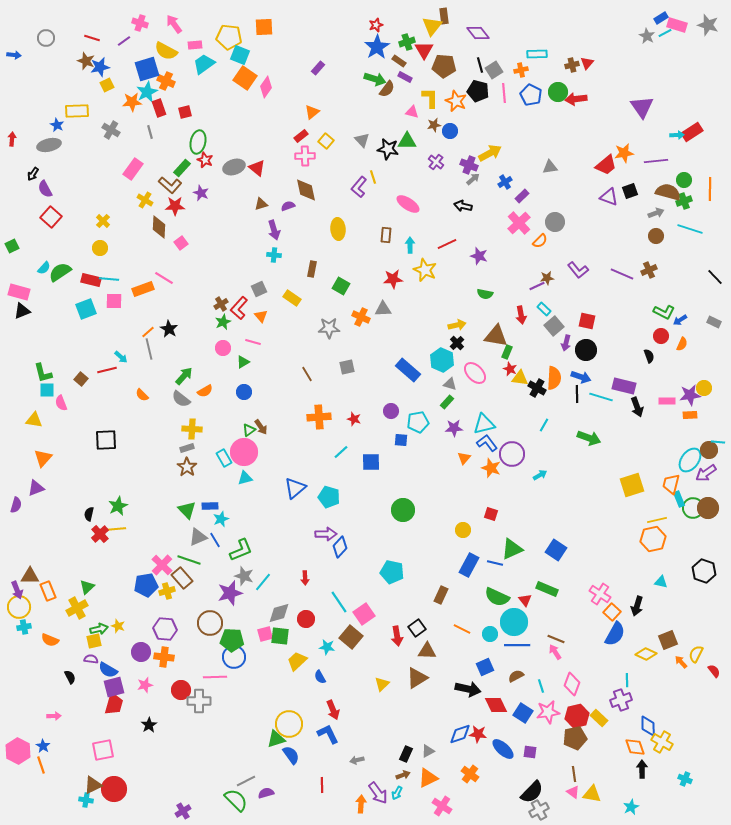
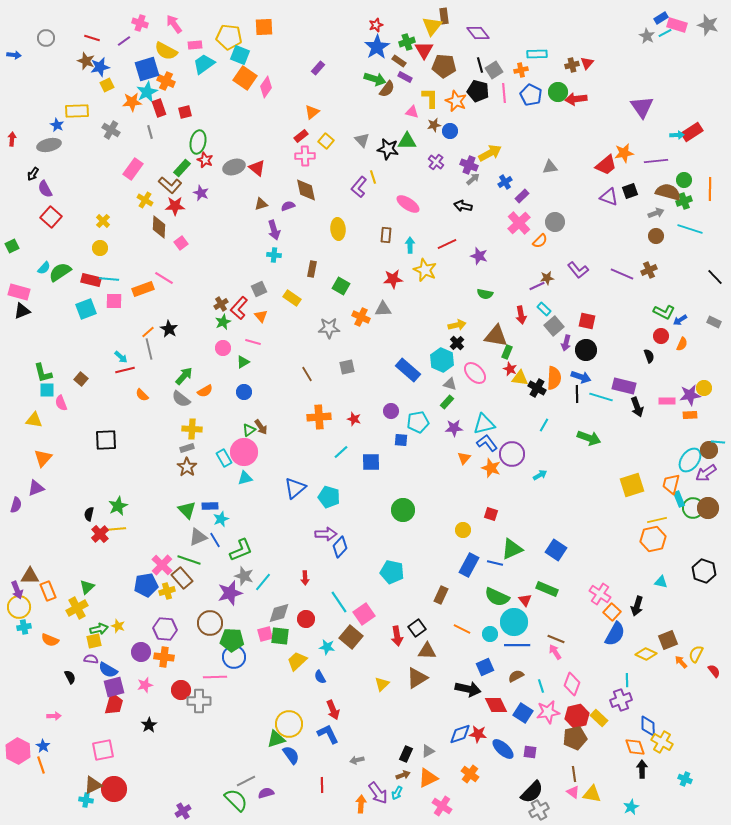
red line at (107, 370): moved 18 px right
